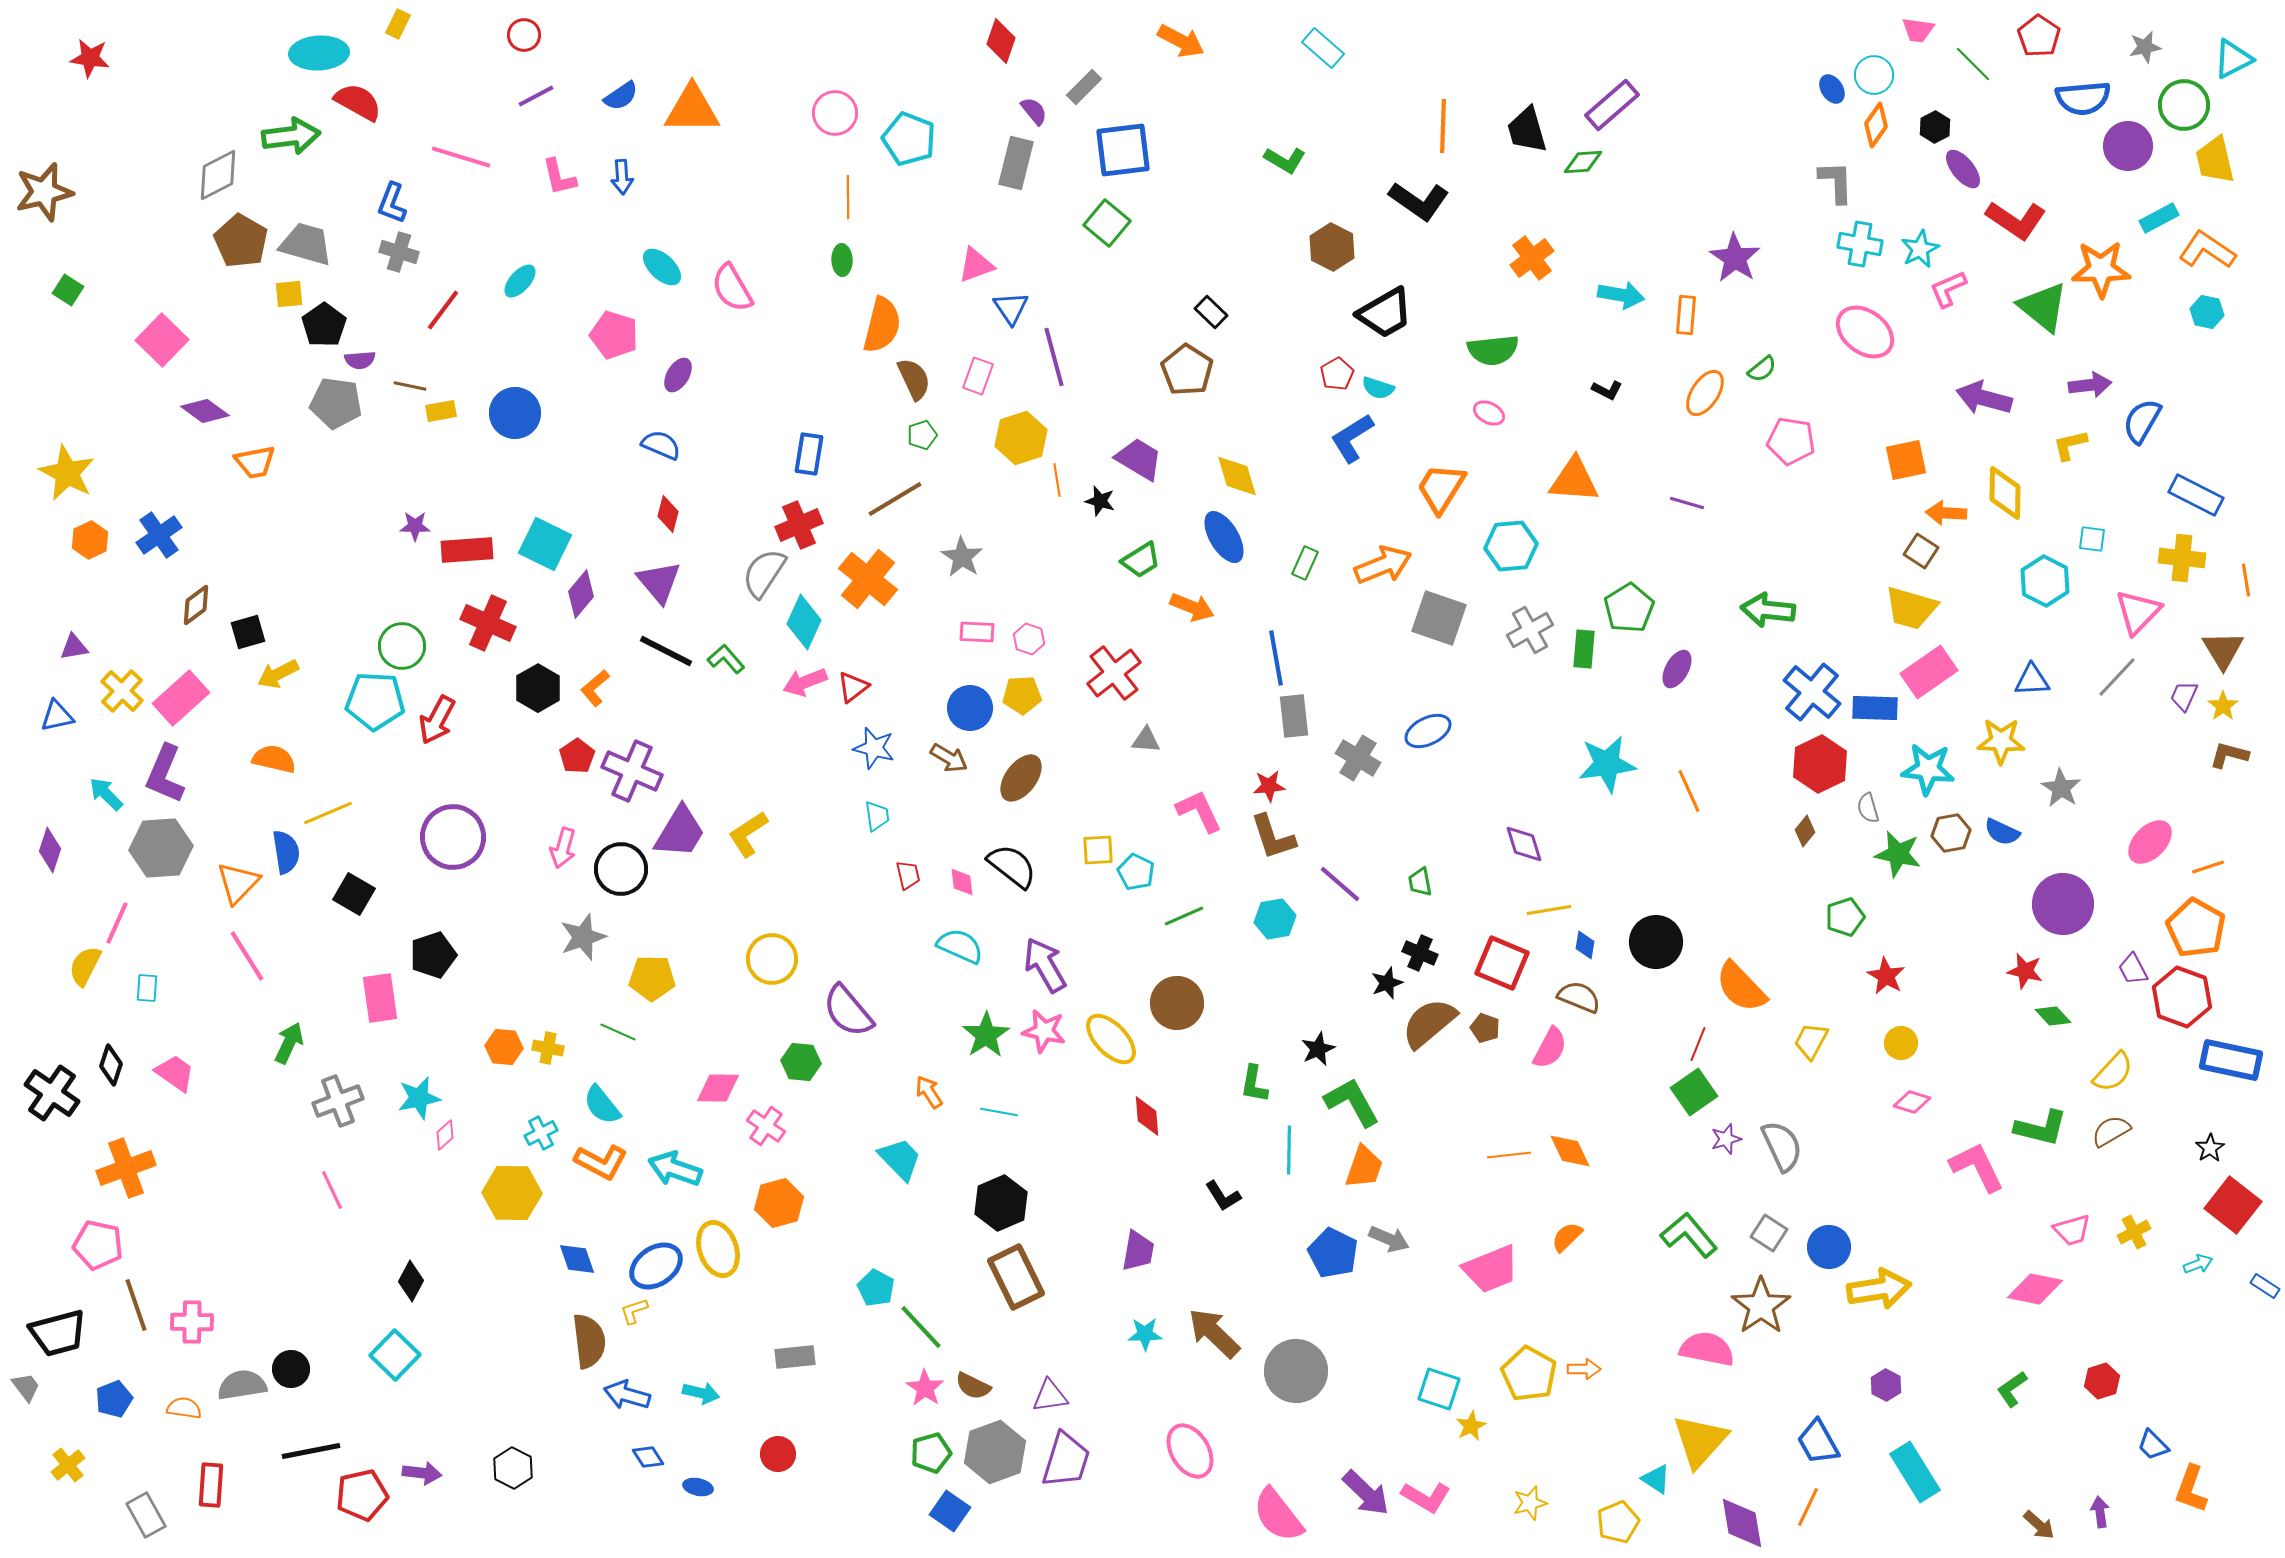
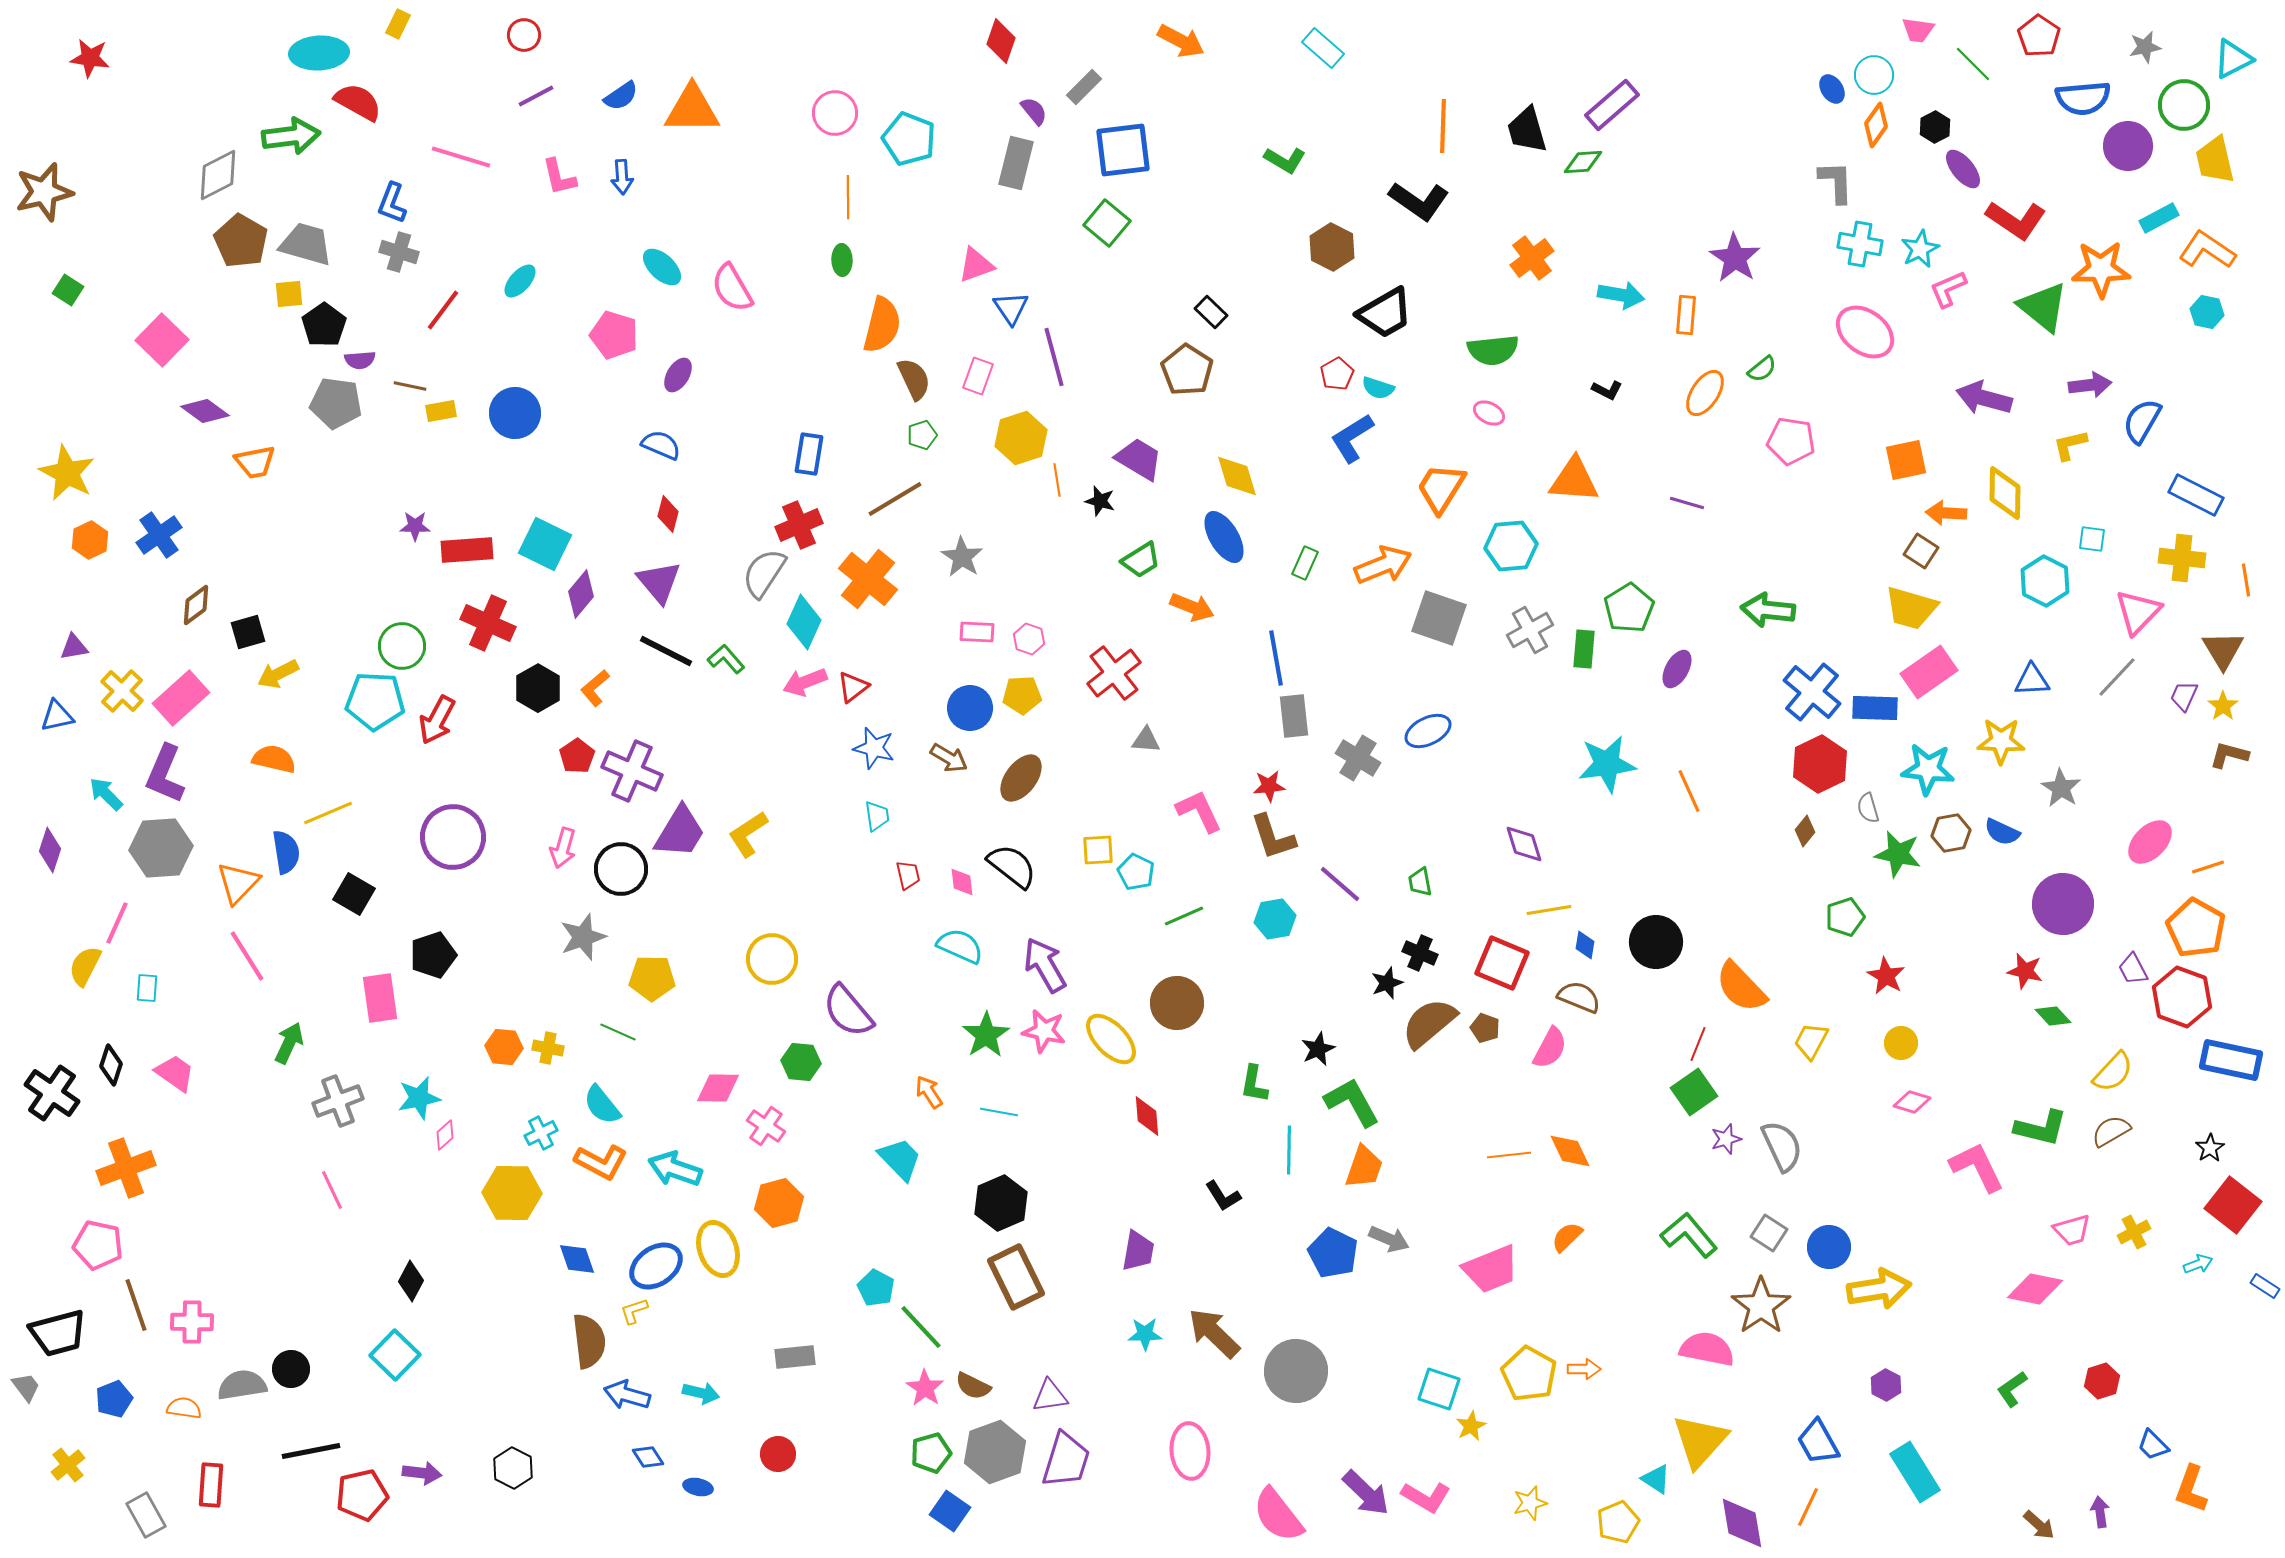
pink ellipse at (1190, 1451): rotated 26 degrees clockwise
